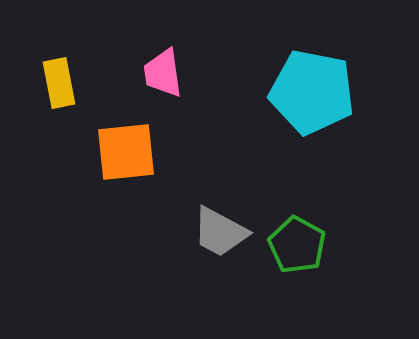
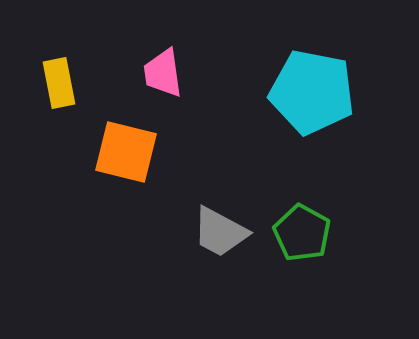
orange square: rotated 20 degrees clockwise
green pentagon: moved 5 px right, 12 px up
